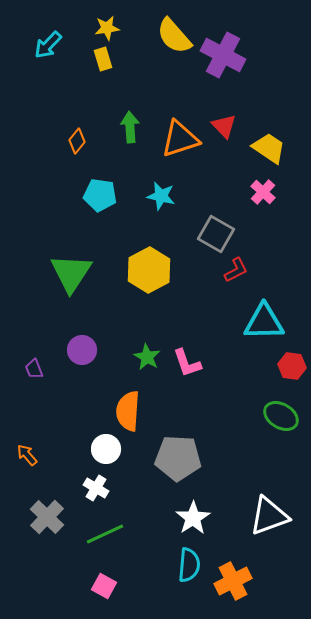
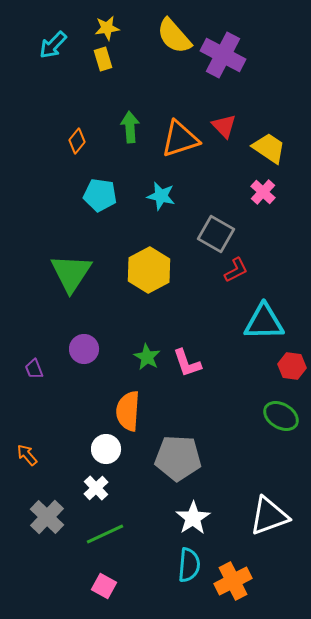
cyan arrow: moved 5 px right
purple circle: moved 2 px right, 1 px up
white cross: rotated 15 degrees clockwise
